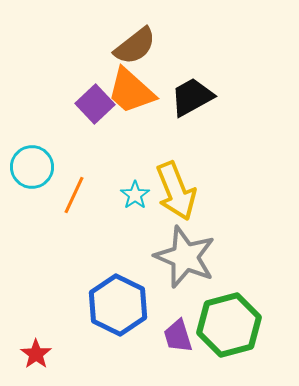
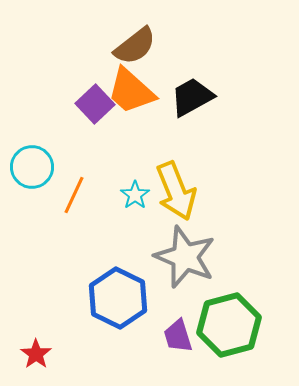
blue hexagon: moved 7 px up
